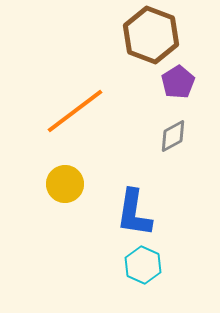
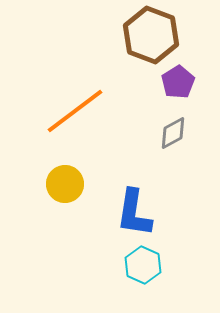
gray diamond: moved 3 px up
